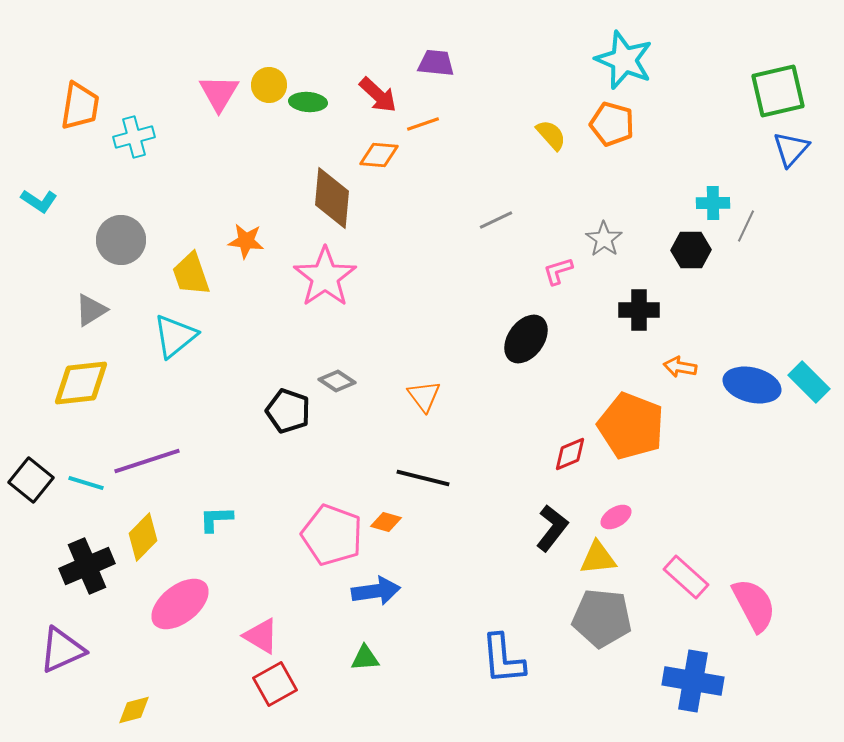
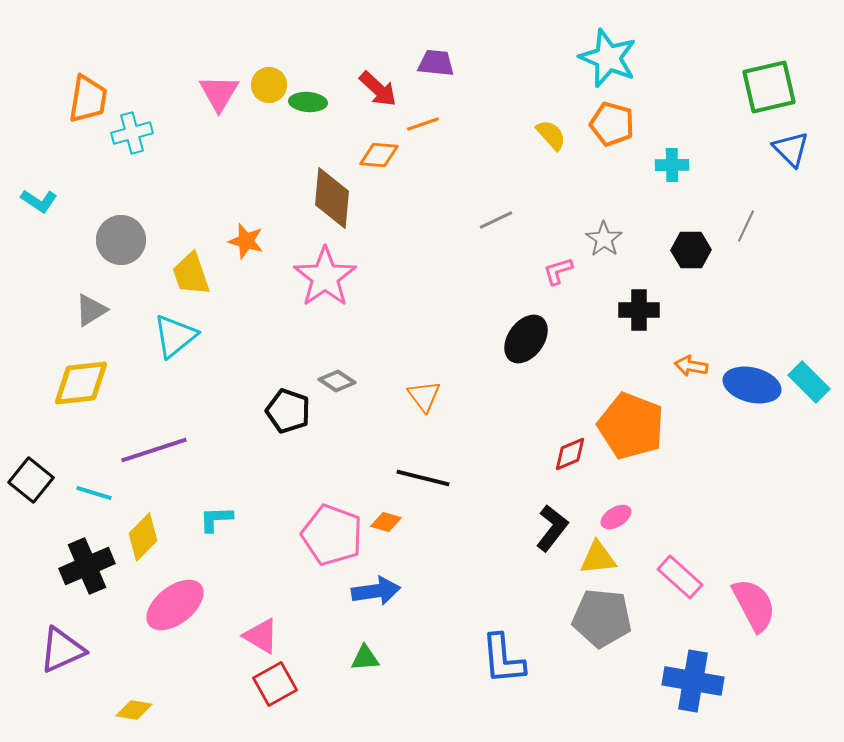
cyan star at (624, 60): moved 16 px left, 2 px up
green square at (778, 91): moved 9 px left, 4 px up
red arrow at (378, 95): moved 6 px up
orange trapezoid at (80, 106): moved 8 px right, 7 px up
cyan cross at (134, 137): moved 2 px left, 4 px up
blue triangle at (791, 149): rotated 27 degrees counterclockwise
cyan cross at (713, 203): moved 41 px left, 38 px up
orange star at (246, 241): rotated 9 degrees clockwise
orange arrow at (680, 367): moved 11 px right, 1 px up
purple line at (147, 461): moved 7 px right, 11 px up
cyan line at (86, 483): moved 8 px right, 10 px down
pink rectangle at (686, 577): moved 6 px left
pink ellipse at (180, 604): moved 5 px left, 1 px down
yellow diamond at (134, 710): rotated 24 degrees clockwise
